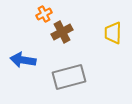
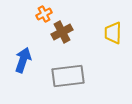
blue arrow: rotated 100 degrees clockwise
gray rectangle: moved 1 px left, 1 px up; rotated 8 degrees clockwise
